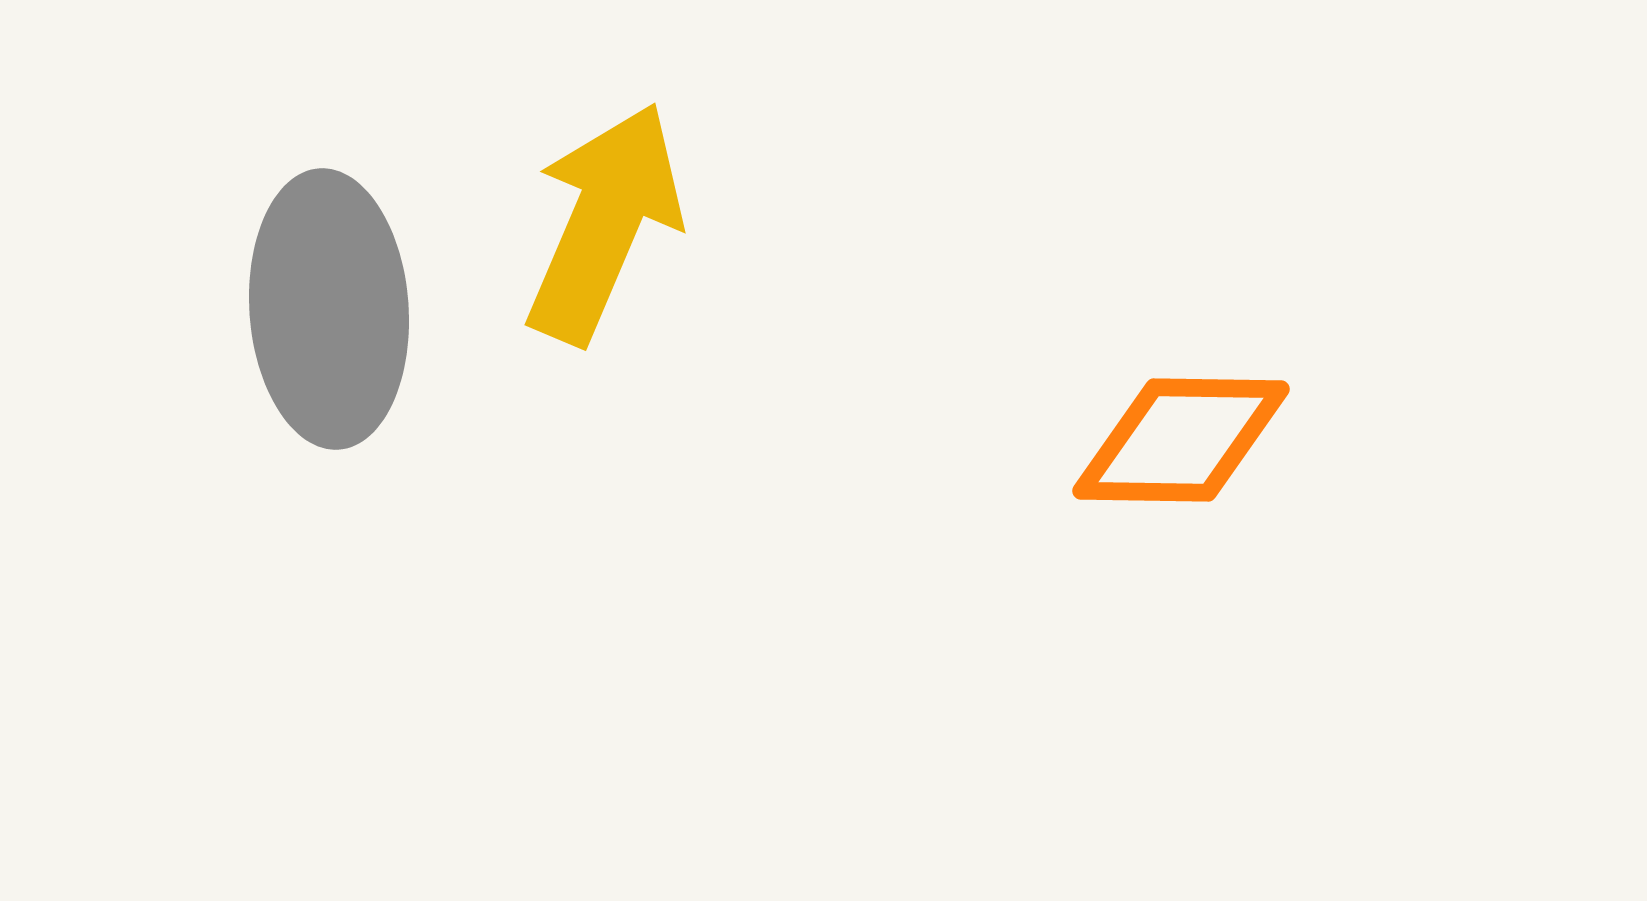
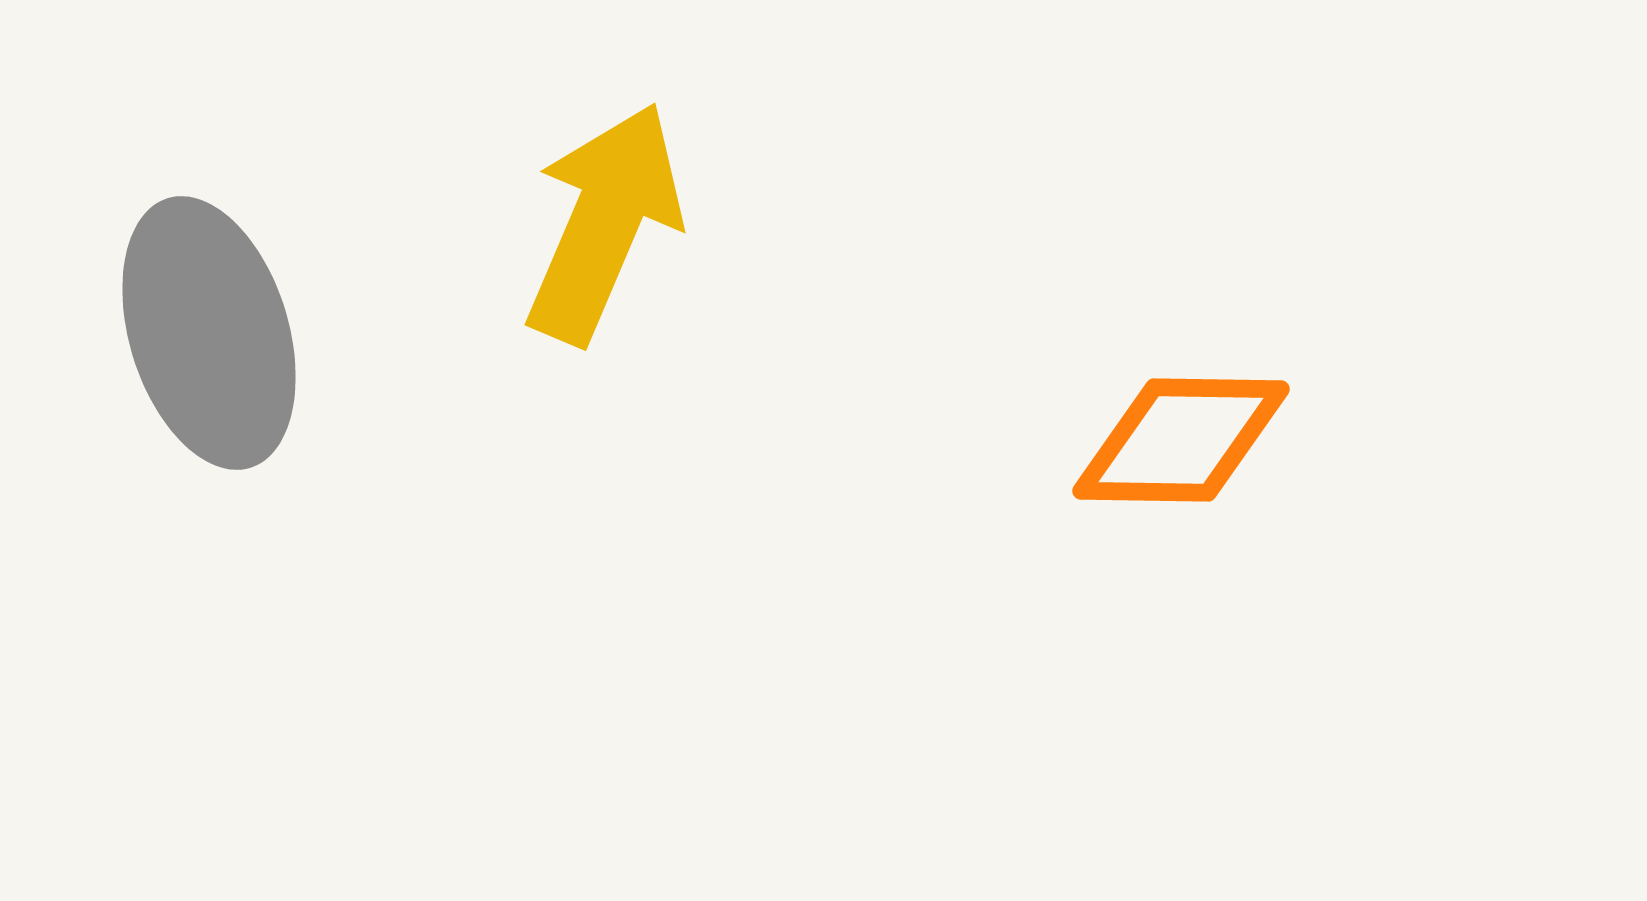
gray ellipse: moved 120 px left, 24 px down; rotated 13 degrees counterclockwise
